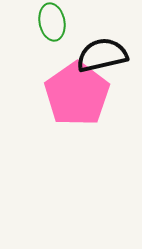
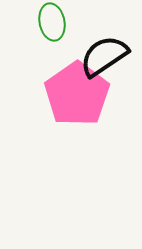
black semicircle: moved 2 px right, 1 px down; rotated 21 degrees counterclockwise
